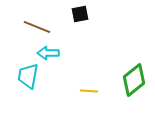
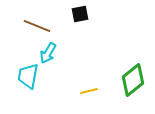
brown line: moved 1 px up
cyan arrow: rotated 60 degrees counterclockwise
green diamond: moved 1 px left
yellow line: rotated 18 degrees counterclockwise
